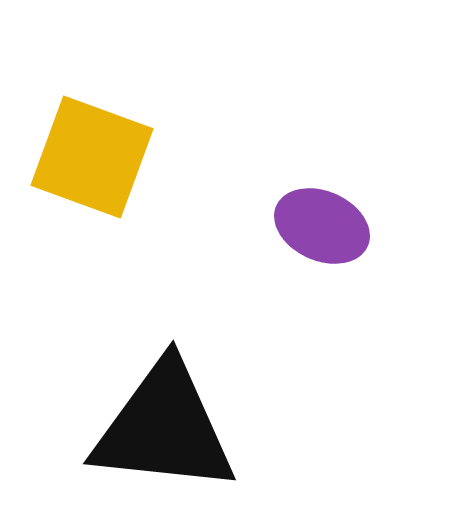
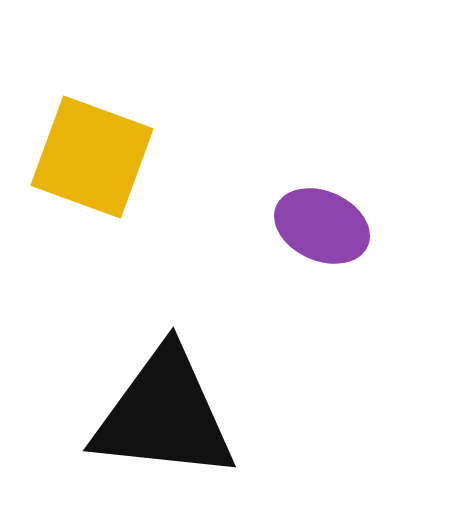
black triangle: moved 13 px up
